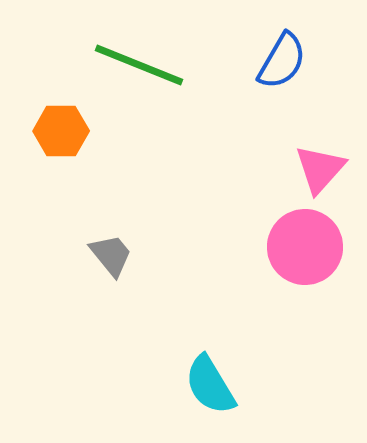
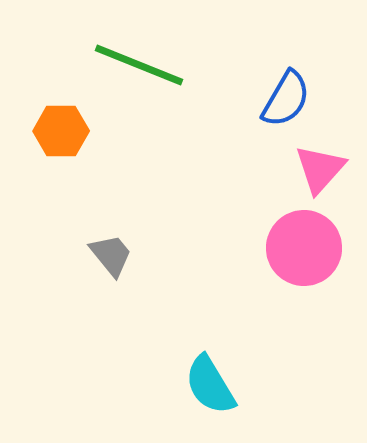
blue semicircle: moved 4 px right, 38 px down
pink circle: moved 1 px left, 1 px down
